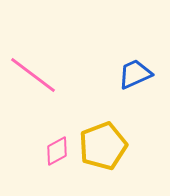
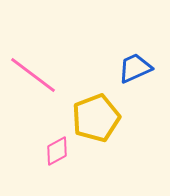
blue trapezoid: moved 6 px up
yellow pentagon: moved 7 px left, 28 px up
